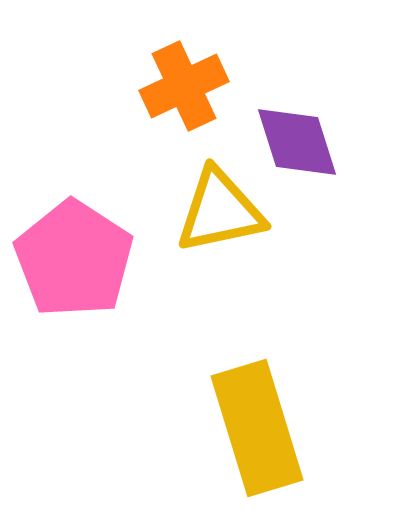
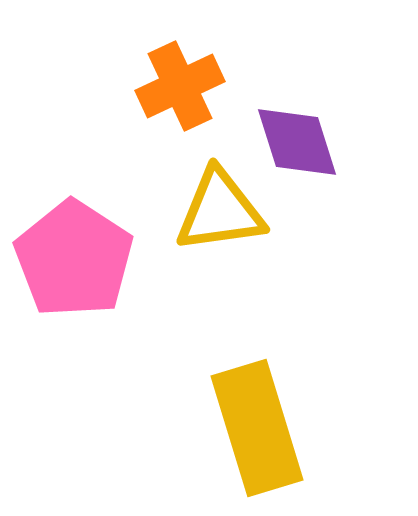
orange cross: moved 4 px left
yellow triangle: rotated 4 degrees clockwise
